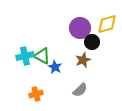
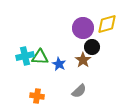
purple circle: moved 3 px right
black circle: moved 5 px down
green triangle: moved 2 px left, 1 px down; rotated 24 degrees counterclockwise
brown star: rotated 14 degrees counterclockwise
blue star: moved 4 px right, 3 px up
gray semicircle: moved 1 px left, 1 px down
orange cross: moved 1 px right, 2 px down; rotated 24 degrees clockwise
